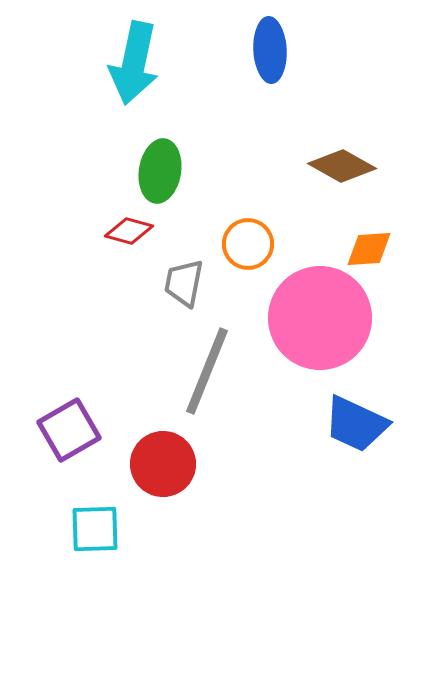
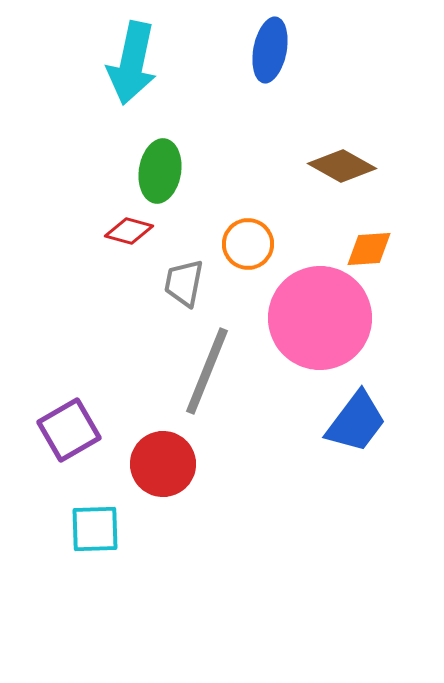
blue ellipse: rotated 14 degrees clockwise
cyan arrow: moved 2 px left
blue trapezoid: moved 2 px up; rotated 78 degrees counterclockwise
